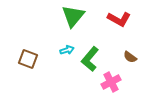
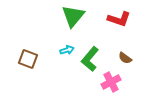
red L-shape: rotated 10 degrees counterclockwise
brown semicircle: moved 5 px left, 1 px down
